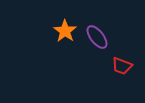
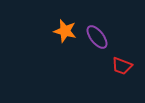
orange star: rotated 20 degrees counterclockwise
